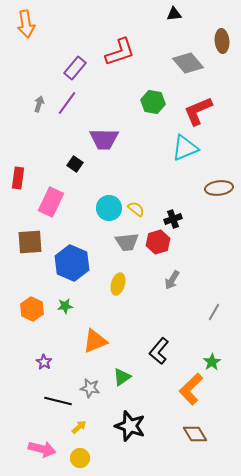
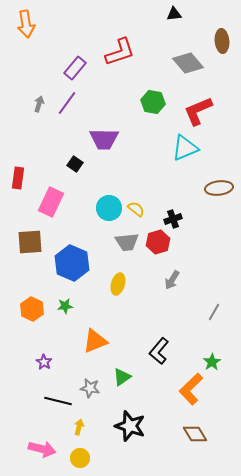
yellow arrow at (79, 427): rotated 35 degrees counterclockwise
